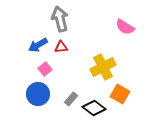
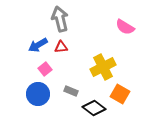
gray rectangle: moved 8 px up; rotated 72 degrees clockwise
